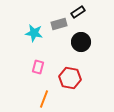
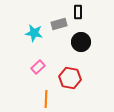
black rectangle: rotated 56 degrees counterclockwise
pink rectangle: rotated 32 degrees clockwise
orange line: moved 2 px right; rotated 18 degrees counterclockwise
